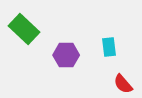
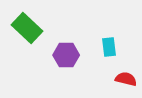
green rectangle: moved 3 px right, 1 px up
red semicircle: moved 3 px right, 5 px up; rotated 145 degrees clockwise
